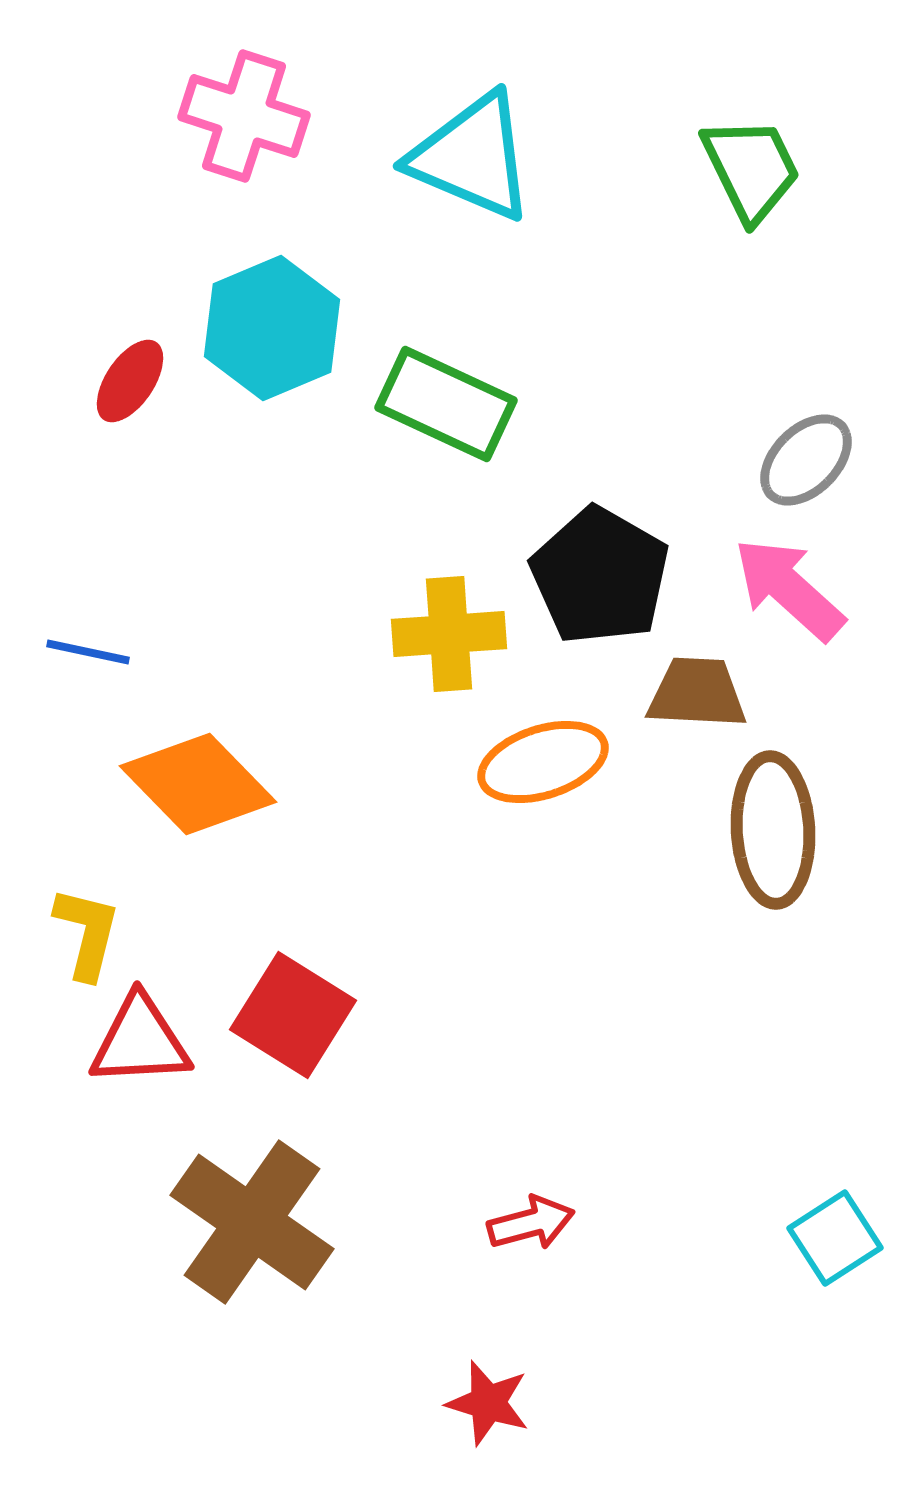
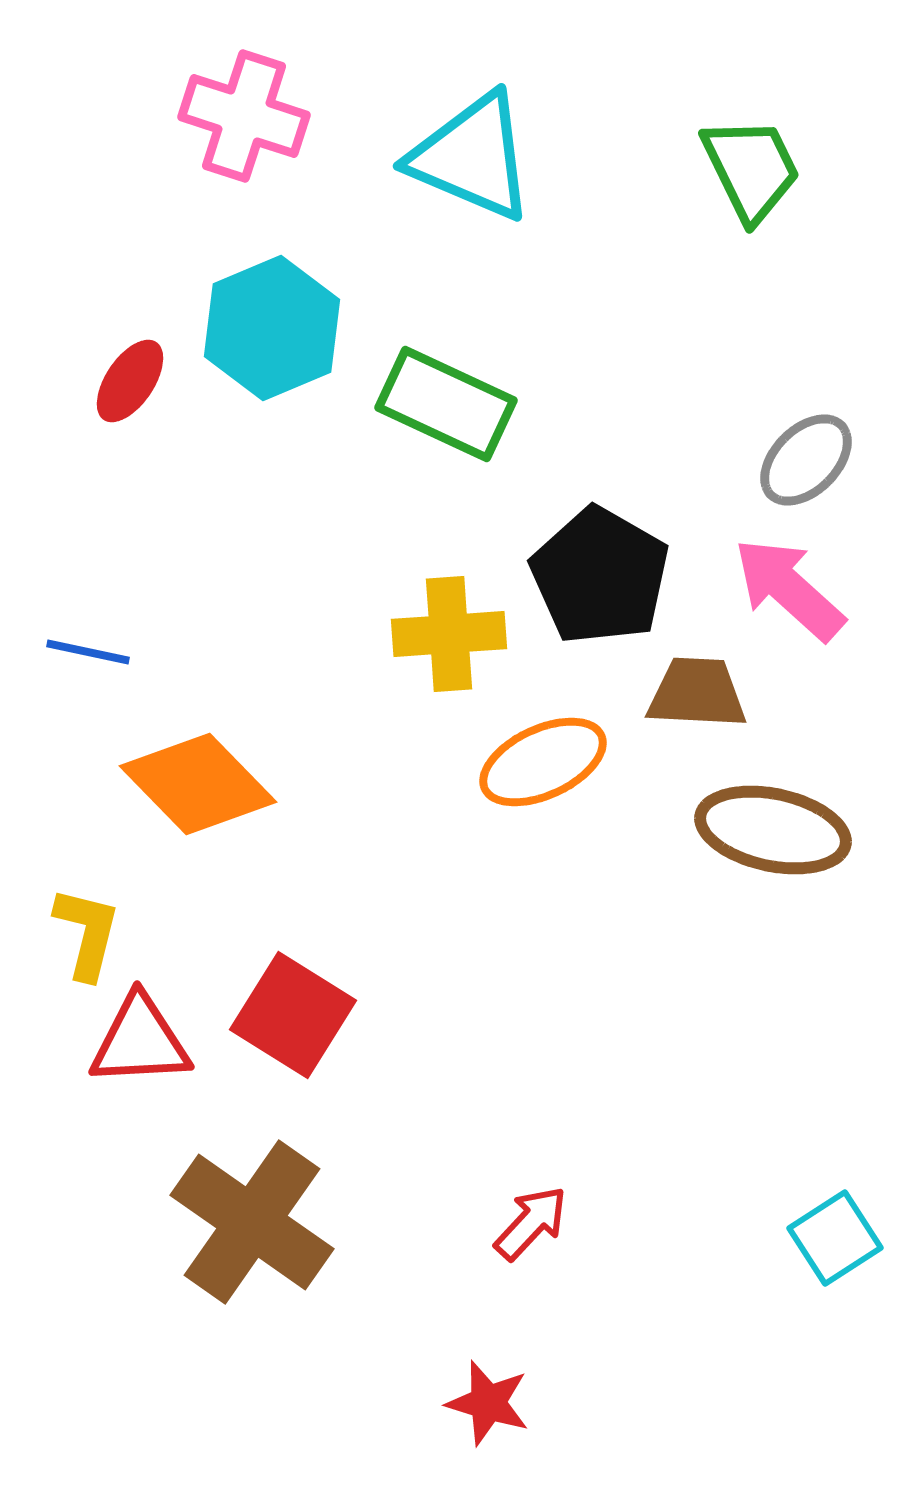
orange ellipse: rotated 7 degrees counterclockwise
brown ellipse: rotated 75 degrees counterclockwise
red arrow: rotated 32 degrees counterclockwise
